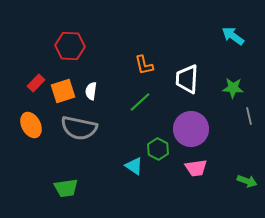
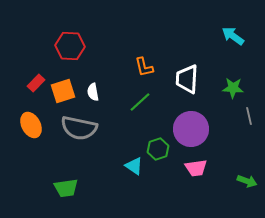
orange L-shape: moved 2 px down
white semicircle: moved 2 px right, 1 px down; rotated 18 degrees counterclockwise
green hexagon: rotated 15 degrees clockwise
